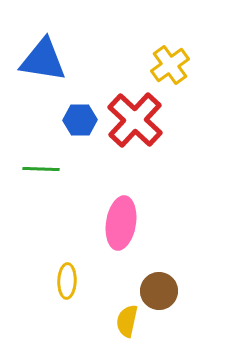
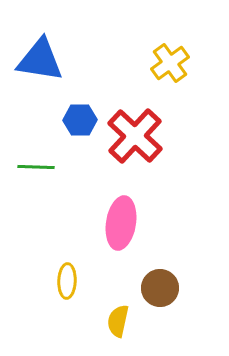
blue triangle: moved 3 px left
yellow cross: moved 2 px up
red cross: moved 16 px down
green line: moved 5 px left, 2 px up
brown circle: moved 1 px right, 3 px up
yellow semicircle: moved 9 px left
